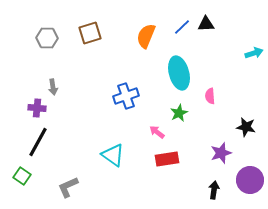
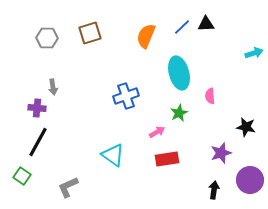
pink arrow: rotated 112 degrees clockwise
